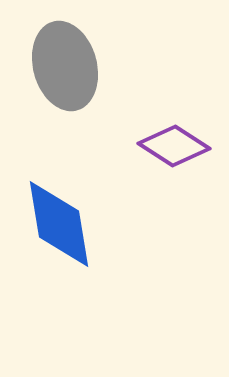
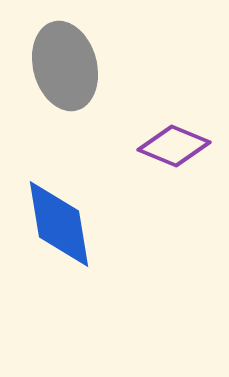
purple diamond: rotated 10 degrees counterclockwise
